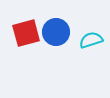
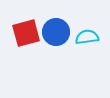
cyan semicircle: moved 4 px left, 3 px up; rotated 10 degrees clockwise
